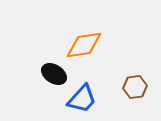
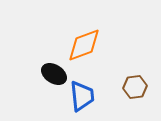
orange diamond: rotated 12 degrees counterclockwise
blue trapezoid: moved 3 px up; rotated 48 degrees counterclockwise
